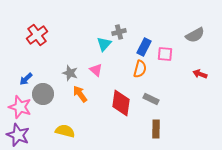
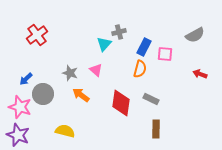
orange arrow: moved 1 px right, 1 px down; rotated 18 degrees counterclockwise
